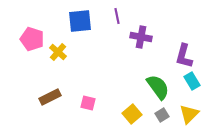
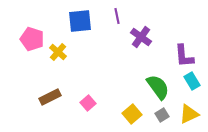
purple cross: rotated 25 degrees clockwise
purple L-shape: rotated 20 degrees counterclockwise
pink square: rotated 35 degrees clockwise
yellow triangle: rotated 20 degrees clockwise
